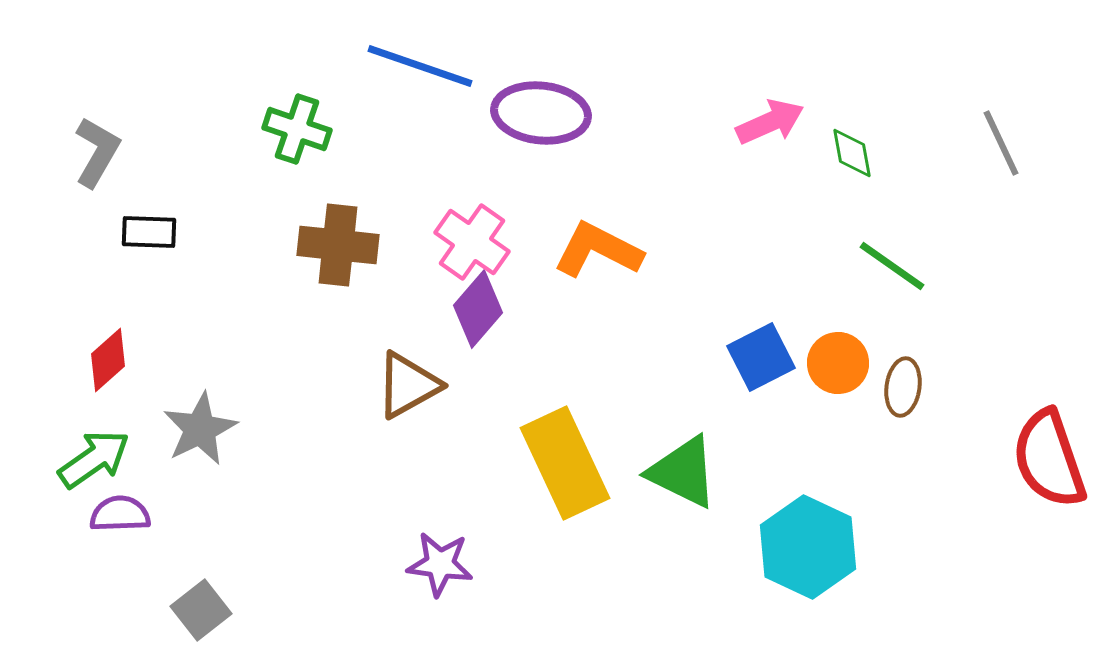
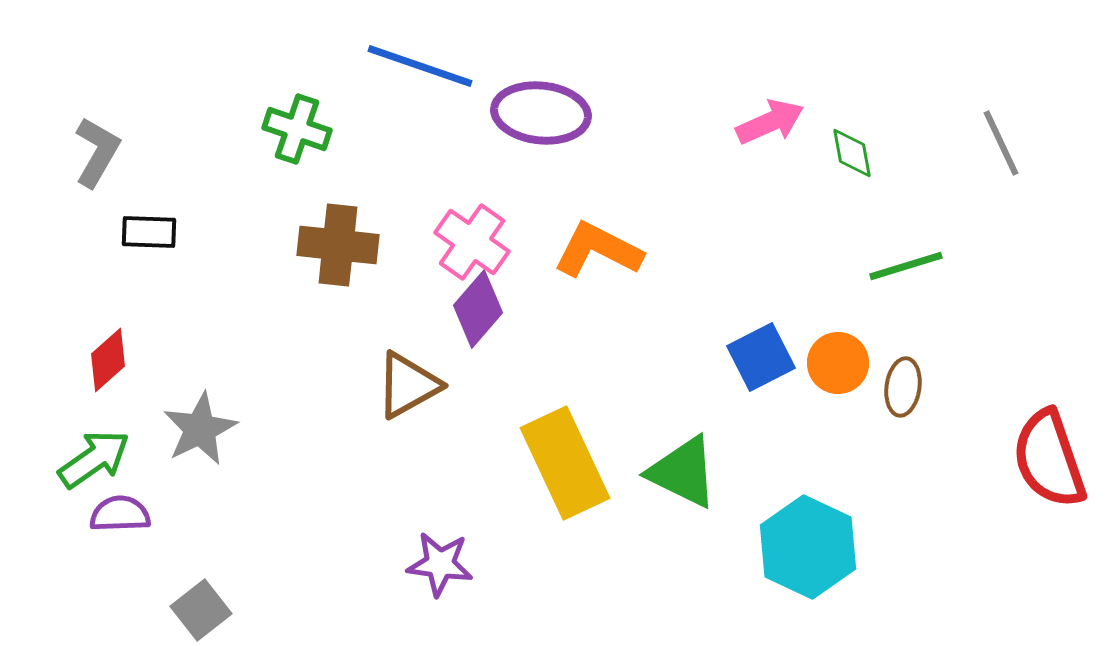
green line: moved 14 px right; rotated 52 degrees counterclockwise
